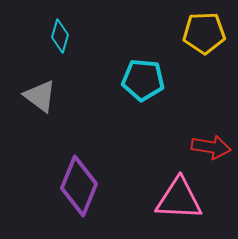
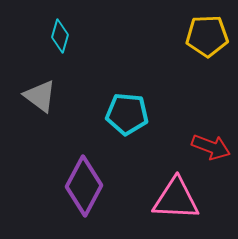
yellow pentagon: moved 3 px right, 3 px down
cyan pentagon: moved 16 px left, 34 px down
red arrow: rotated 12 degrees clockwise
purple diamond: moved 5 px right; rotated 6 degrees clockwise
pink triangle: moved 3 px left
